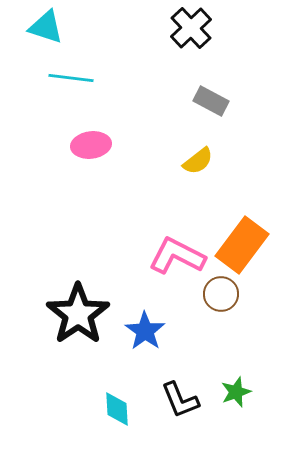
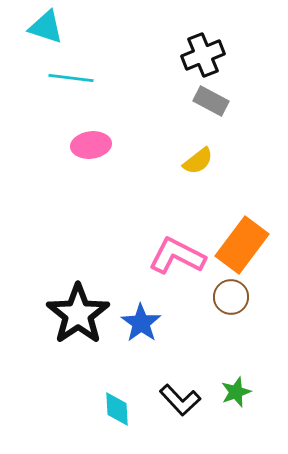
black cross: moved 12 px right, 27 px down; rotated 21 degrees clockwise
brown circle: moved 10 px right, 3 px down
blue star: moved 4 px left, 8 px up
black L-shape: rotated 21 degrees counterclockwise
